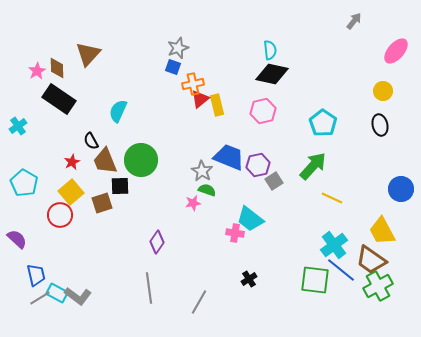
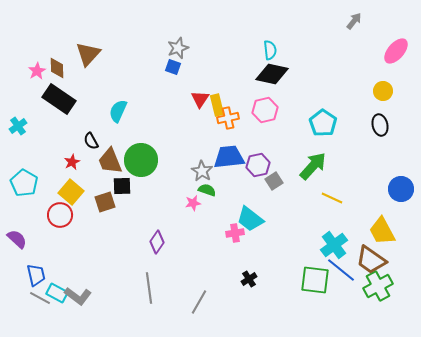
orange cross at (193, 84): moved 35 px right, 34 px down
red triangle at (200, 99): rotated 18 degrees counterclockwise
pink hexagon at (263, 111): moved 2 px right, 1 px up
blue trapezoid at (229, 157): rotated 28 degrees counterclockwise
brown trapezoid at (105, 161): moved 5 px right
black square at (120, 186): moved 2 px right
yellow square at (71, 192): rotated 10 degrees counterclockwise
brown square at (102, 203): moved 3 px right, 1 px up
pink cross at (235, 233): rotated 18 degrees counterclockwise
gray line at (40, 298): rotated 60 degrees clockwise
